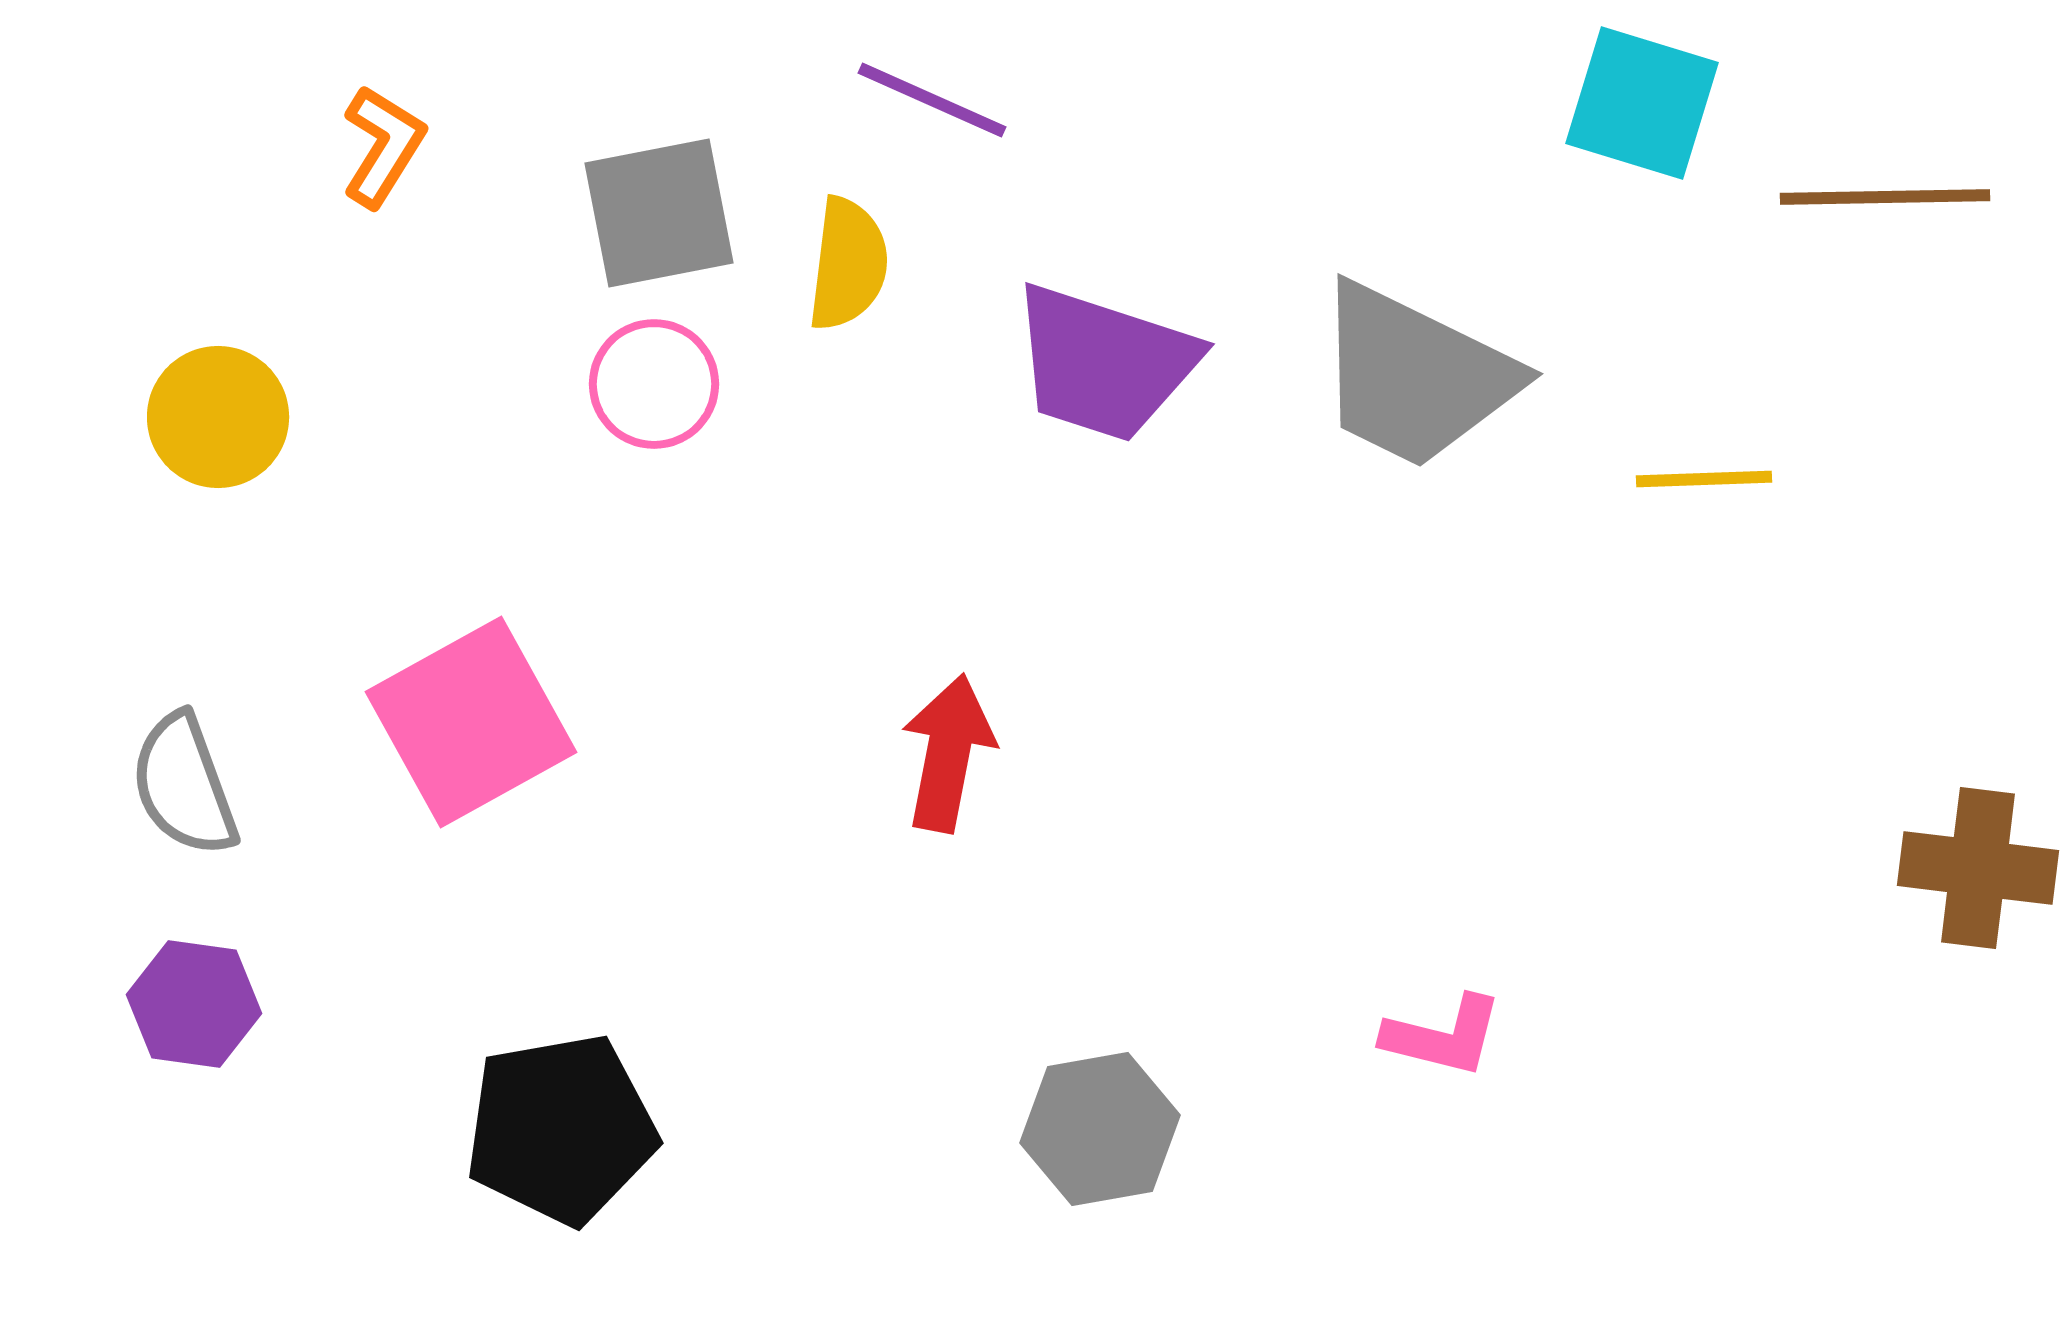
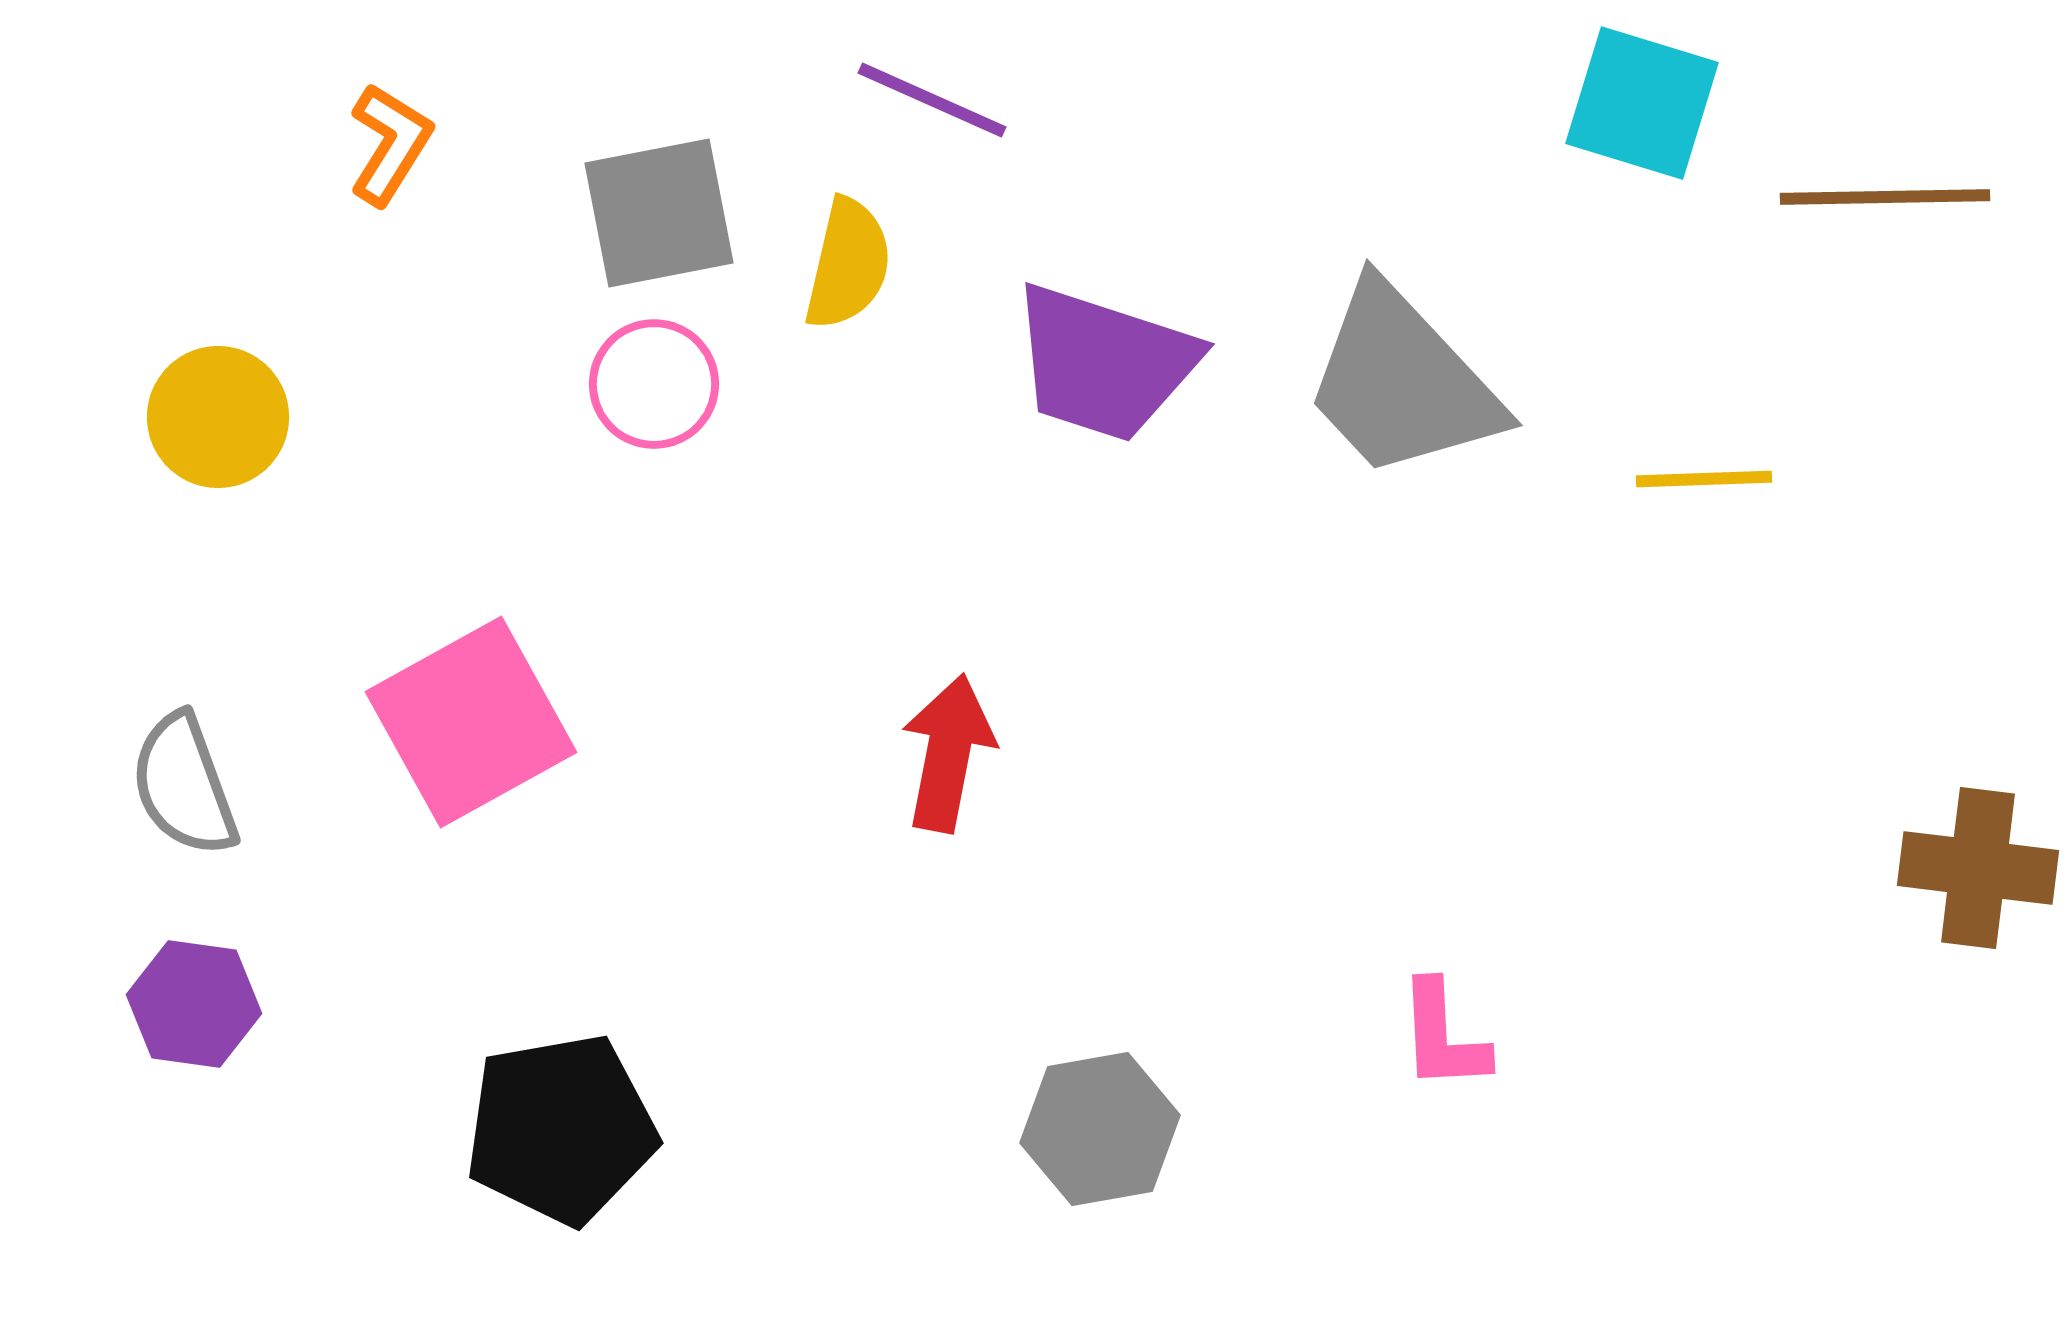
orange L-shape: moved 7 px right, 2 px up
yellow semicircle: rotated 6 degrees clockwise
gray trapezoid: moved 13 px left, 6 px down; rotated 21 degrees clockwise
pink L-shape: rotated 73 degrees clockwise
